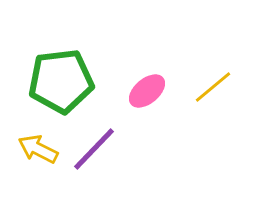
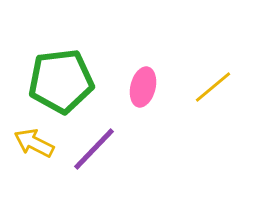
pink ellipse: moved 4 px left, 4 px up; rotated 36 degrees counterclockwise
yellow arrow: moved 4 px left, 6 px up
